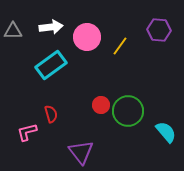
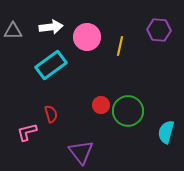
yellow line: rotated 24 degrees counterclockwise
cyan semicircle: rotated 125 degrees counterclockwise
